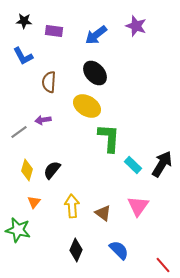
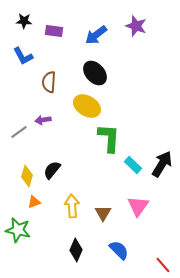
yellow diamond: moved 6 px down
orange triangle: rotated 32 degrees clockwise
brown triangle: rotated 24 degrees clockwise
